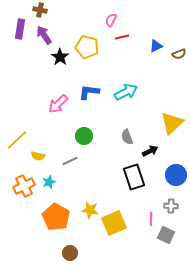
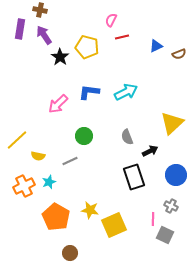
gray cross: rotated 24 degrees clockwise
pink line: moved 2 px right
yellow square: moved 2 px down
gray square: moved 1 px left
